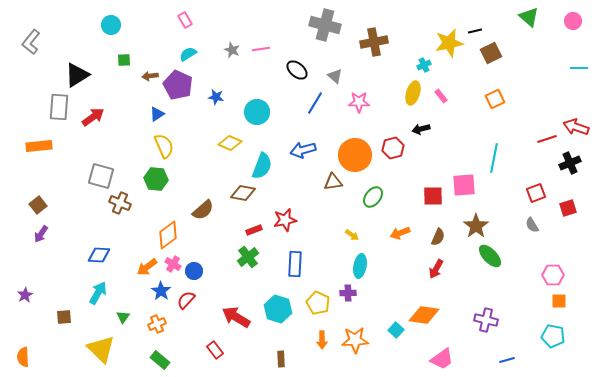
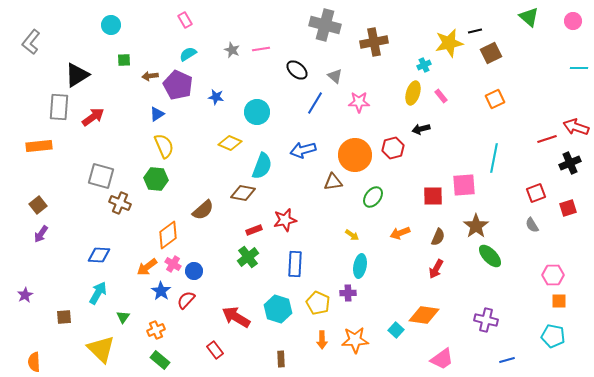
orange cross at (157, 324): moved 1 px left, 6 px down
orange semicircle at (23, 357): moved 11 px right, 5 px down
